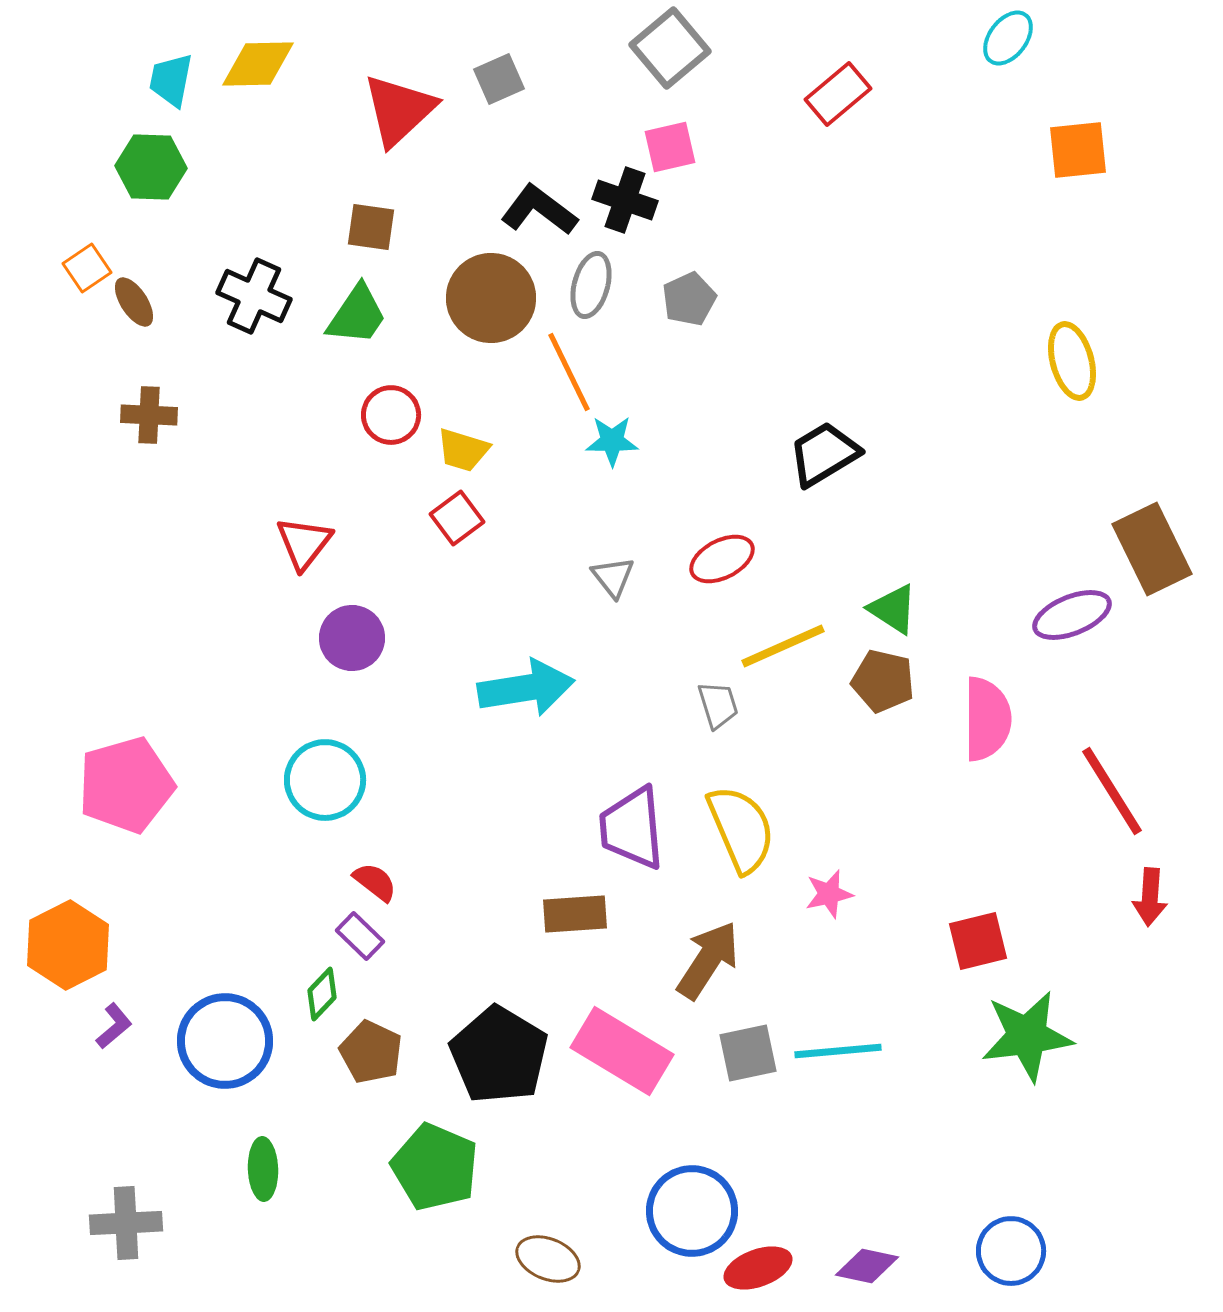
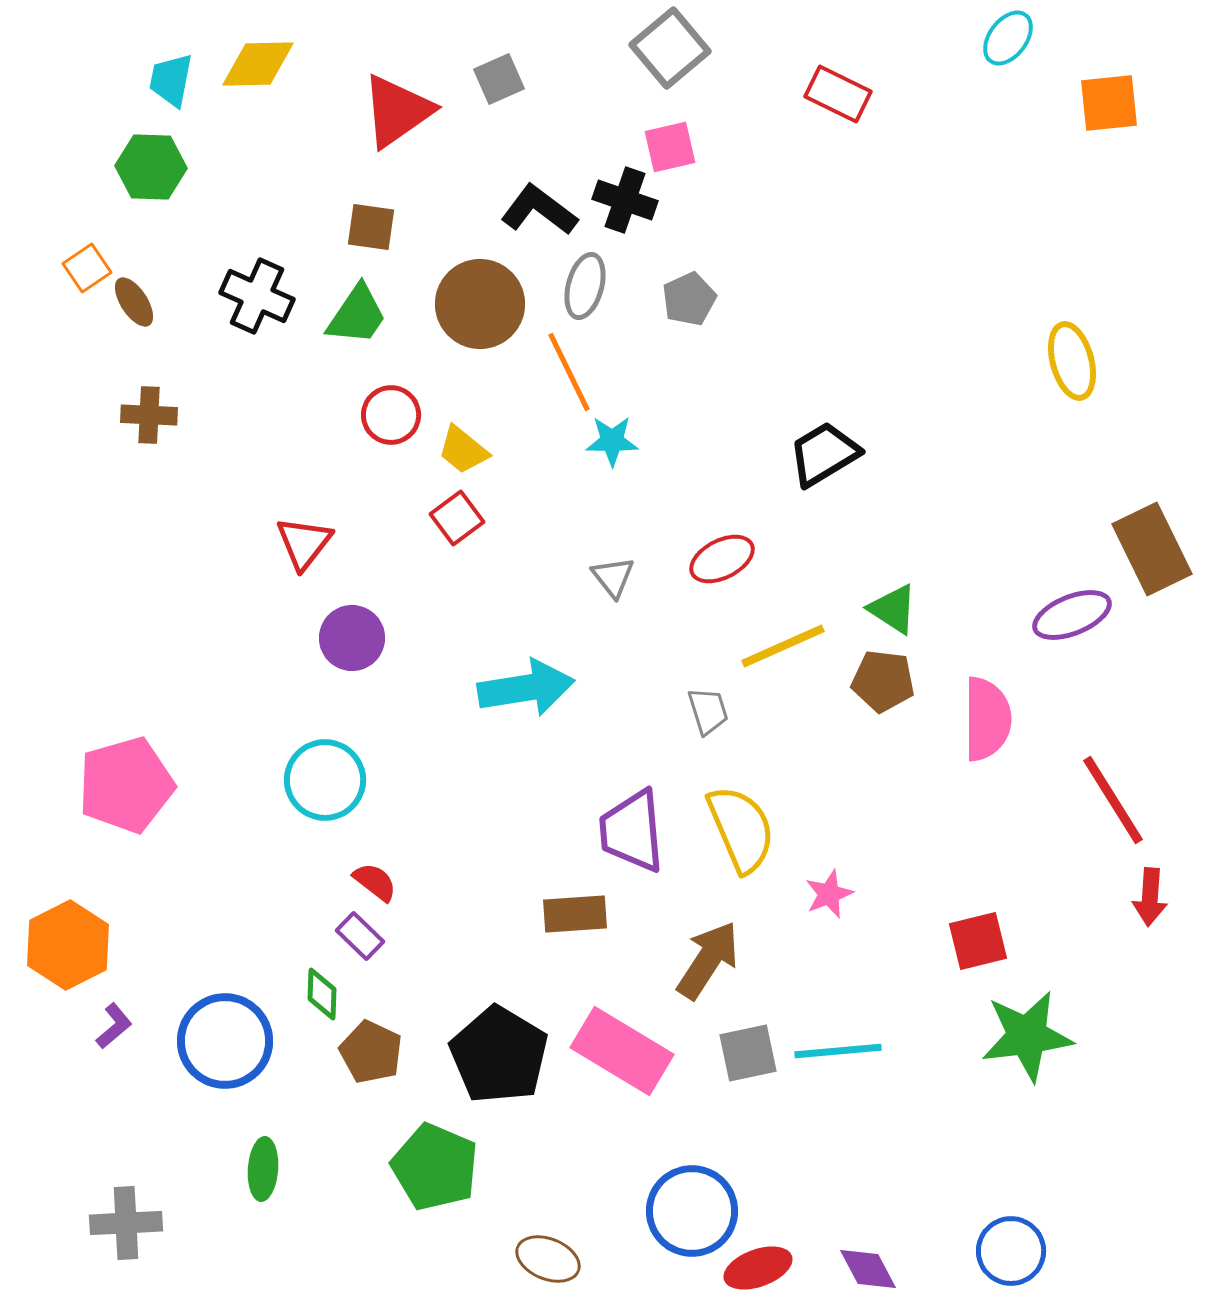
red rectangle at (838, 94): rotated 66 degrees clockwise
red triangle at (399, 110): moved 2 px left, 1 px down; rotated 8 degrees clockwise
orange square at (1078, 150): moved 31 px right, 47 px up
gray ellipse at (591, 285): moved 6 px left, 1 px down
black cross at (254, 296): moved 3 px right
brown circle at (491, 298): moved 11 px left, 6 px down
yellow trapezoid at (463, 450): rotated 22 degrees clockwise
brown pentagon at (883, 681): rotated 6 degrees counterclockwise
gray trapezoid at (718, 705): moved 10 px left, 6 px down
red line at (1112, 791): moved 1 px right, 9 px down
purple trapezoid at (632, 828): moved 3 px down
pink star at (829, 894): rotated 9 degrees counterclockwise
green diamond at (322, 994): rotated 42 degrees counterclockwise
green ellipse at (263, 1169): rotated 6 degrees clockwise
purple diamond at (867, 1266): moved 1 px right, 3 px down; rotated 50 degrees clockwise
